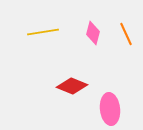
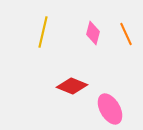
yellow line: rotated 68 degrees counterclockwise
pink ellipse: rotated 24 degrees counterclockwise
